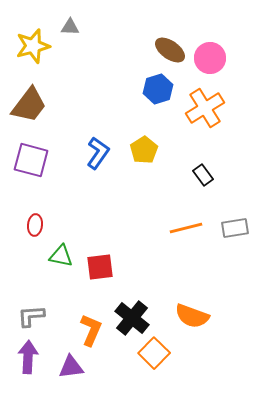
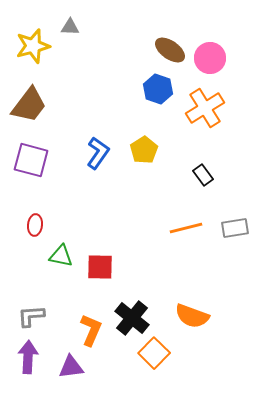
blue hexagon: rotated 24 degrees counterclockwise
red square: rotated 8 degrees clockwise
